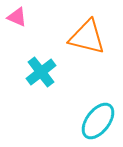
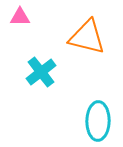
pink triangle: moved 3 px right; rotated 25 degrees counterclockwise
cyan ellipse: rotated 36 degrees counterclockwise
